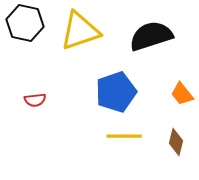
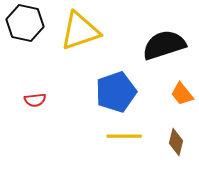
black semicircle: moved 13 px right, 9 px down
